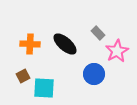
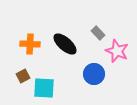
pink star: rotated 20 degrees counterclockwise
